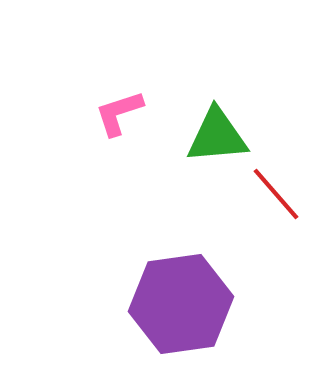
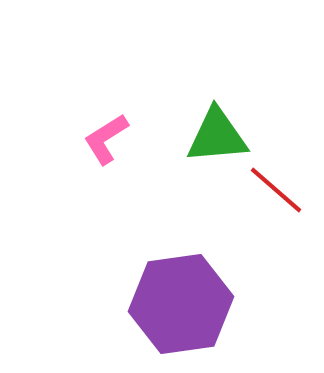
pink L-shape: moved 13 px left, 26 px down; rotated 14 degrees counterclockwise
red line: moved 4 px up; rotated 8 degrees counterclockwise
